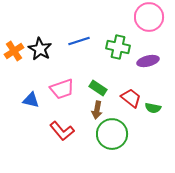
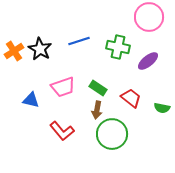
purple ellipse: rotated 25 degrees counterclockwise
pink trapezoid: moved 1 px right, 2 px up
green semicircle: moved 9 px right
